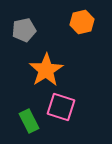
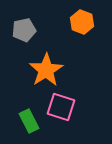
orange hexagon: rotated 25 degrees counterclockwise
